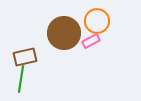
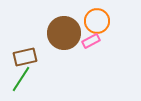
green line: rotated 24 degrees clockwise
